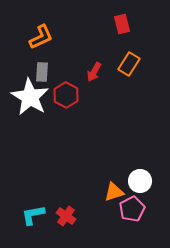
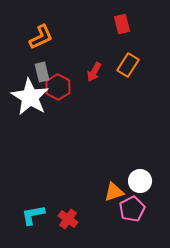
orange rectangle: moved 1 px left, 1 px down
gray rectangle: rotated 18 degrees counterclockwise
red hexagon: moved 8 px left, 8 px up
red cross: moved 2 px right, 3 px down
